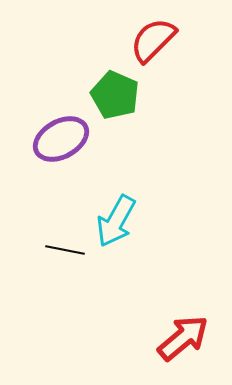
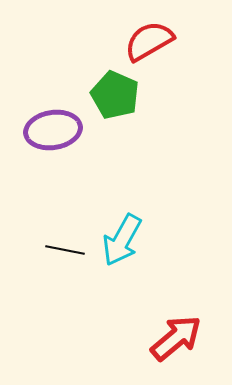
red semicircle: moved 4 px left, 1 px down; rotated 15 degrees clockwise
purple ellipse: moved 8 px left, 9 px up; rotated 20 degrees clockwise
cyan arrow: moved 6 px right, 19 px down
red arrow: moved 7 px left
